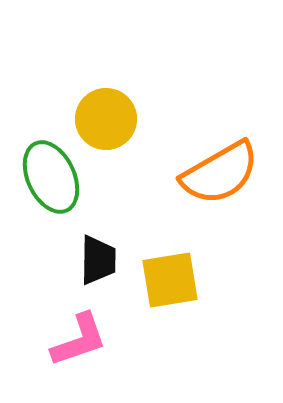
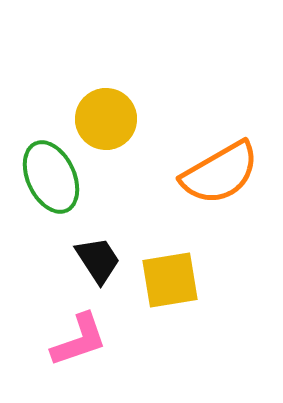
black trapezoid: rotated 34 degrees counterclockwise
